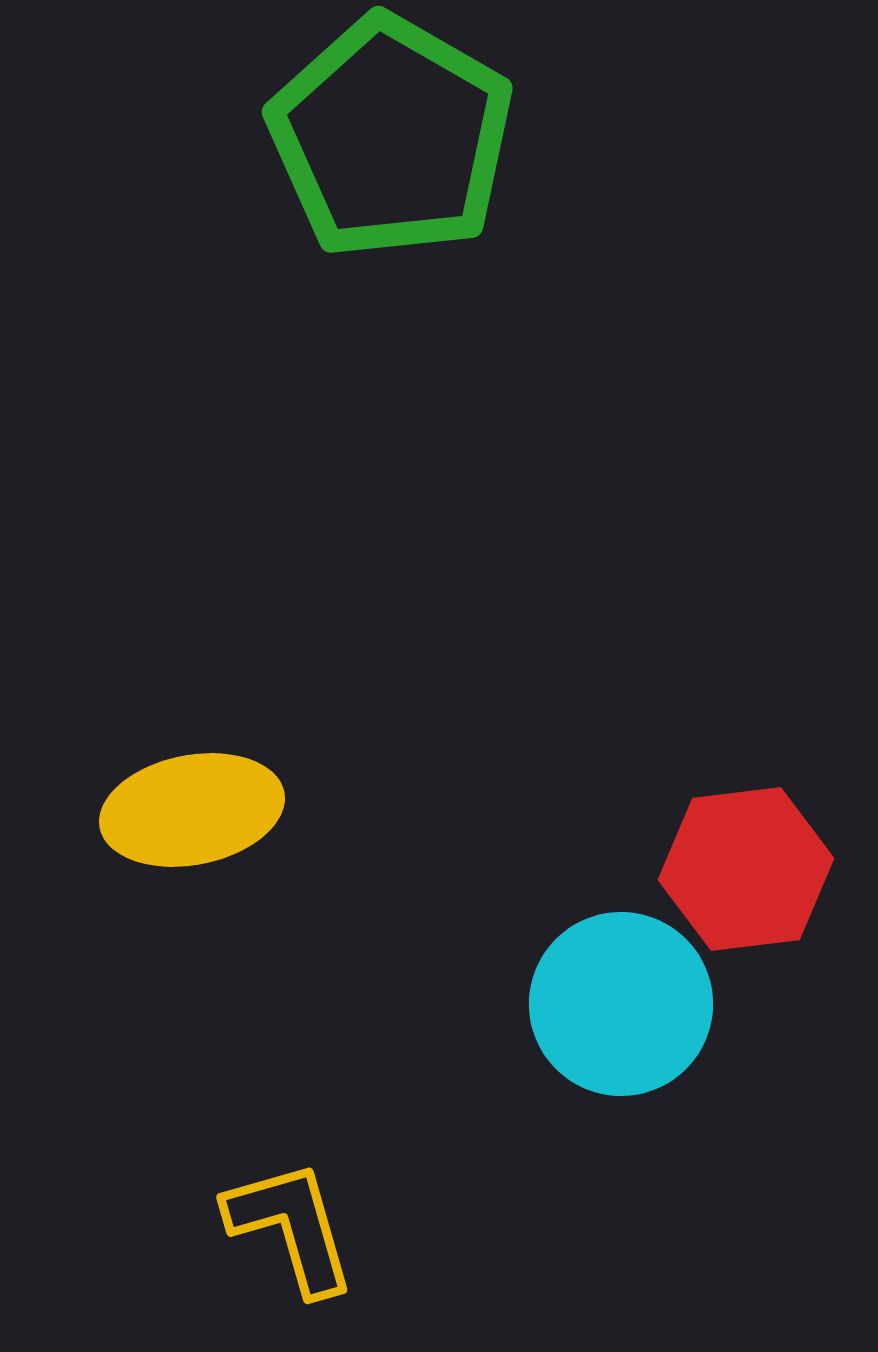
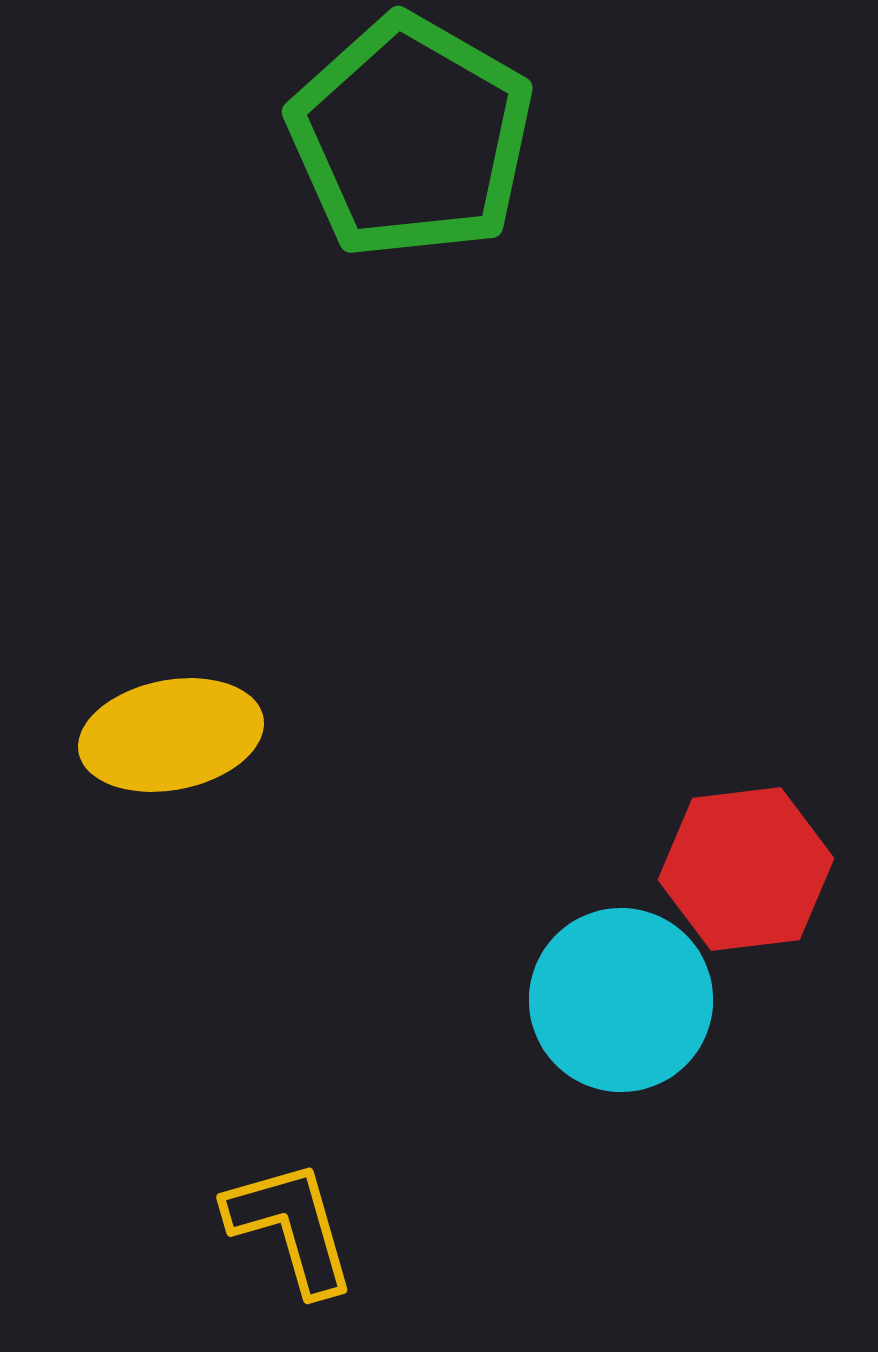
green pentagon: moved 20 px right
yellow ellipse: moved 21 px left, 75 px up
cyan circle: moved 4 px up
